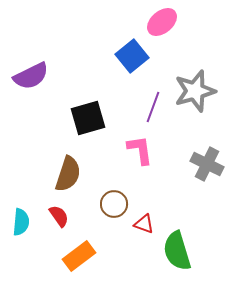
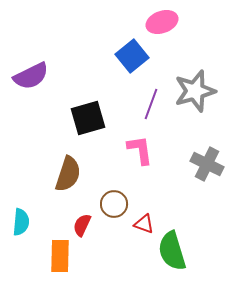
pink ellipse: rotated 20 degrees clockwise
purple line: moved 2 px left, 3 px up
red semicircle: moved 23 px right, 9 px down; rotated 120 degrees counterclockwise
green semicircle: moved 5 px left
orange rectangle: moved 19 px left; rotated 52 degrees counterclockwise
